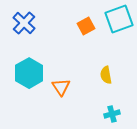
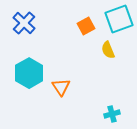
yellow semicircle: moved 2 px right, 25 px up; rotated 12 degrees counterclockwise
